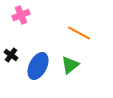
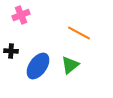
black cross: moved 4 px up; rotated 32 degrees counterclockwise
blue ellipse: rotated 8 degrees clockwise
